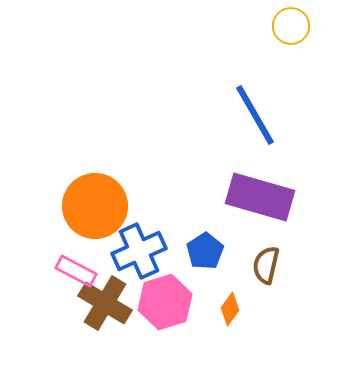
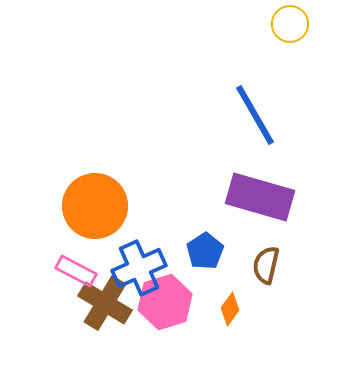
yellow circle: moved 1 px left, 2 px up
blue cross: moved 17 px down
